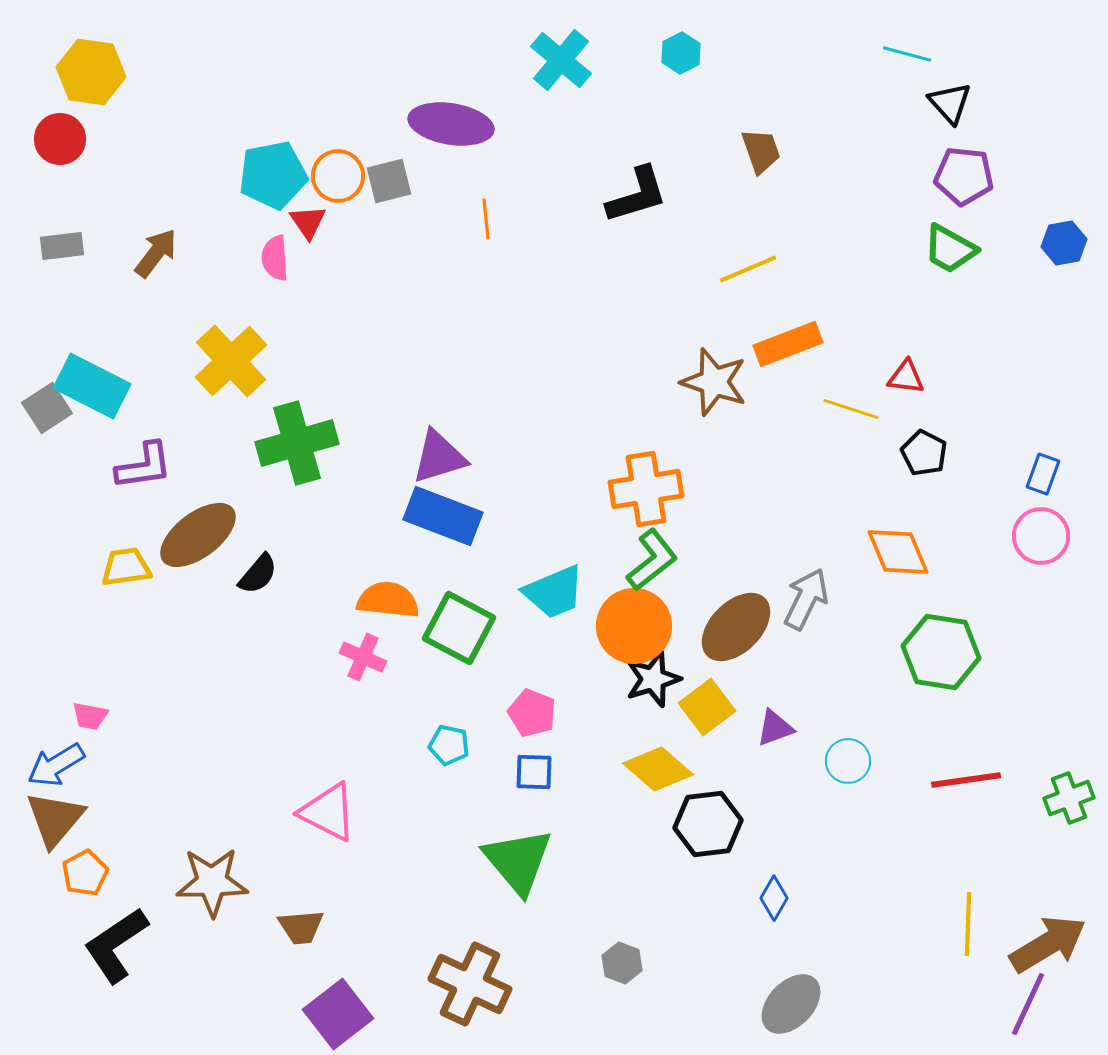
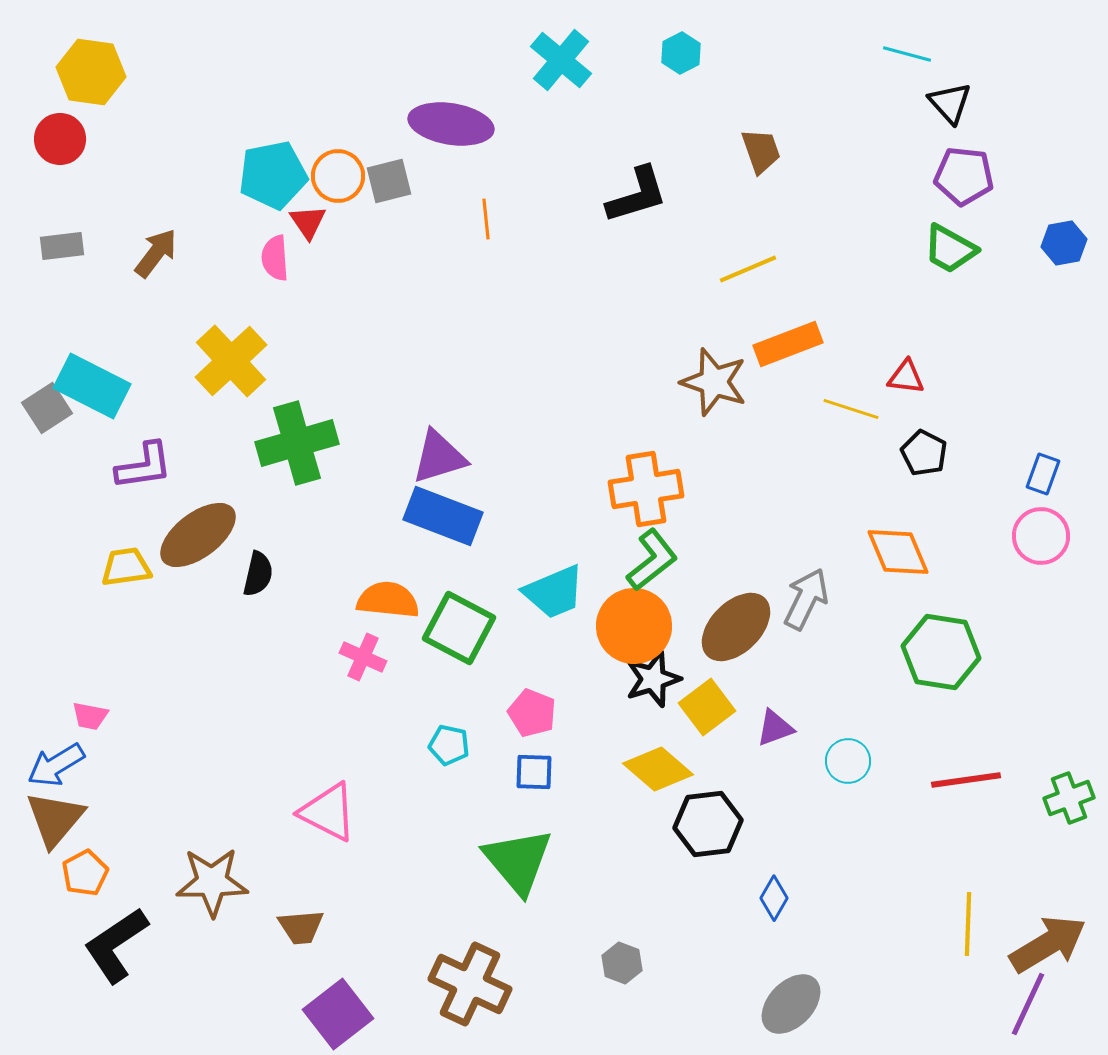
black semicircle at (258, 574): rotated 27 degrees counterclockwise
